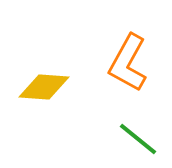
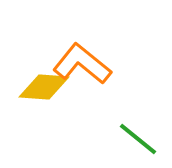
orange L-shape: moved 46 px left, 1 px down; rotated 100 degrees clockwise
